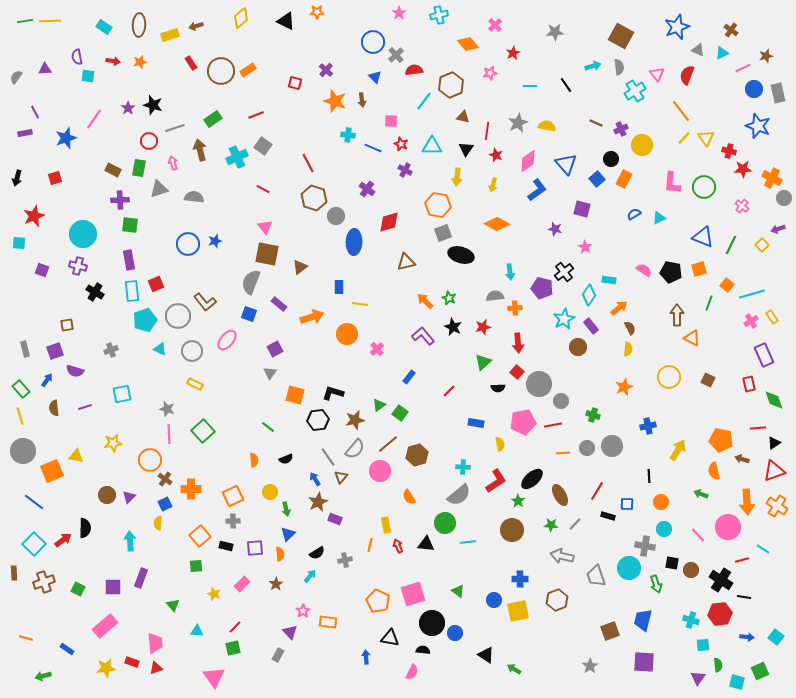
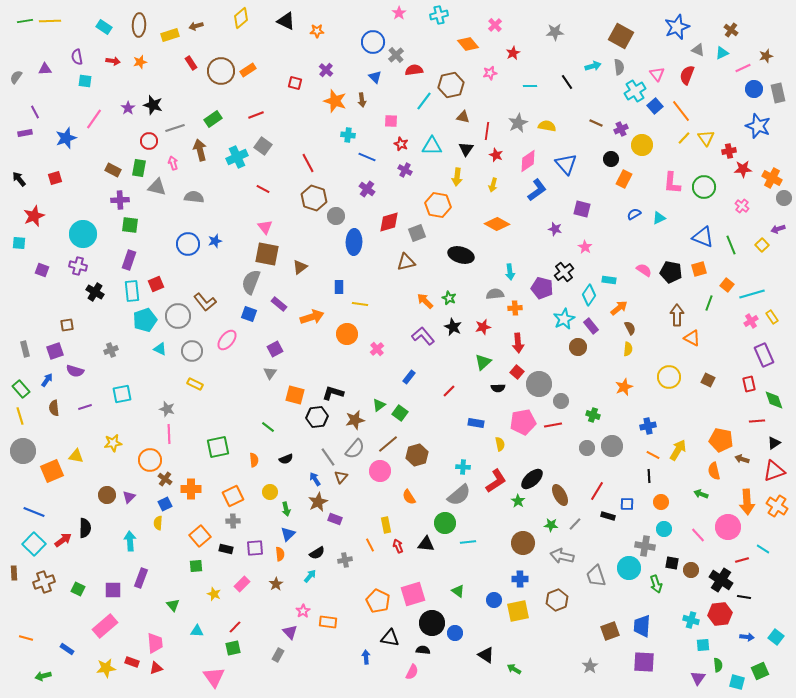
orange star at (317, 12): moved 19 px down
cyan square at (88, 76): moved 3 px left, 5 px down
brown hexagon at (451, 85): rotated 10 degrees clockwise
black line at (566, 85): moved 1 px right, 3 px up
blue line at (373, 148): moved 6 px left, 9 px down
red cross at (729, 151): rotated 24 degrees counterclockwise
black arrow at (17, 178): moved 2 px right, 1 px down; rotated 126 degrees clockwise
blue square at (597, 179): moved 58 px right, 73 px up
gray triangle at (159, 189): moved 2 px left, 2 px up; rotated 30 degrees clockwise
gray square at (443, 233): moved 26 px left
green line at (731, 245): rotated 48 degrees counterclockwise
purple rectangle at (129, 260): rotated 30 degrees clockwise
gray semicircle at (495, 296): moved 2 px up
black hexagon at (318, 420): moved 1 px left, 3 px up
red line at (758, 428): moved 1 px left, 7 px up
green square at (203, 431): moved 15 px right, 16 px down; rotated 30 degrees clockwise
orange line at (563, 453): moved 90 px right, 2 px down; rotated 32 degrees clockwise
blue line at (34, 502): moved 10 px down; rotated 15 degrees counterclockwise
brown circle at (512, 530): moved 11 px right, 13 px down
orange line at (370, 545): rotated 40 degrees counterclockwise
black rectangle at (226, 546): moved 3 px down
purple square at (113, 587): moved 3 px down
blue trapezoid at (643, 620): moved 1 px left, 6 px down; rotated 10 degrees counterclockwise
